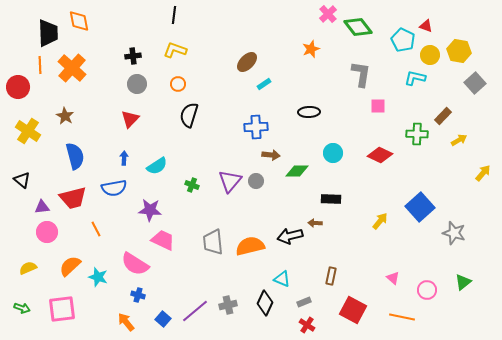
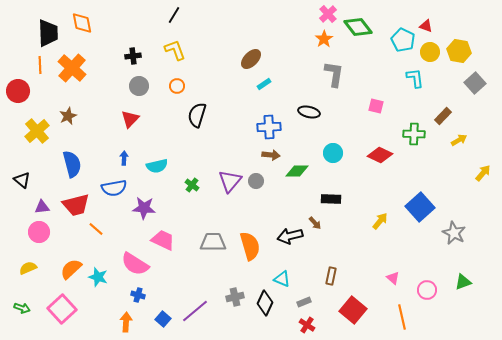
black line at (174, 15): rotated 24 degrees clockwise
orange diamond at (79, 21): moved 3 px right, 2 px down
orange star at (311, 49): moved 13 px right, 10 px up; rotated 12 degrees counterclockwise
yellow L-shape at (175, 50): rotated 50 degrees clockwise
yellow circle at (430, 55): moved 3 px up
brown ellipse at (247, 62): moved 4 px right, 3 px up
gray L-shape at (361, 74): moved 27 px left
cyan L-shape at (415, 78): rotated 70 degrees clockwise
gray circle at (137, 84): moved 2 px right, 2 px down
orange circle at (178, 84): moved 1 px left, 2 px down
red circle at (18, 87): moved 4 px down
pink square at (378, 106): moved 2 px left; rotated 14 degrees clockwise
black ellipse at (309, 112): rotated 15 degrees clockwise
black semicircle at (189, 115): moved 8 px right
brown star at (65, 116): moved 3 px right; rotated 18 degrees clockwise
blue cross at (256, 127): moved 13 px right
yellow cross at (28, 131): moved 9 px right; rotated 15 degrees clockwise
green cross at (417, 134): moved 3 px left
blue semicircle at (75, 156): moved 3 px left, 8 px down
cyan semicircle at (157, 166): rotated 20 degrees clockwise
green cross at (192, 185): rotated 16 degrees clockwise
red trapezoid at (73, 198): moved 3 px right, 7 px down
purple star at (150, 210): moved 6 px left, 2 px up
brown arrow at (315, 223): rotated 136 degrees counterclockwise
orange line at (96, 229): rotated 21 degrees counterclockwise
pink circle at (47, 232): moved 8 px left
gray star at (454, 233): rotated 10 degrees clockwise
gray trapezoid at (213, 242): rotated 96 degrees clockwise
orange semicircle at (250, 246): rotated 88 degrees clockwise
orange semicircle at (70, 266): moved 1 px right, 3 px down
green triangle at (463, 282): rotated 18 degrees clockwise
gray cross at (228, 305): moved 7 px right, 8 px up
pink square at (62, 309): rotated 36 degrees counterclockwise
red square at (353, 310): rotated 12 degrees clockwise
orange line at (402, 317): rotated 65 degrees clockwise
orange arrow at (126, 322): rotated 42 degrees clockwise
